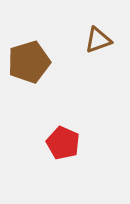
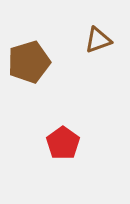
red pentagon: rotated 12 degrees clockwise
